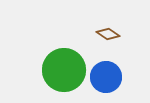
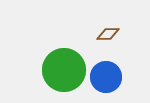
brown diamond: rotated 35 degrees counterclockwise
